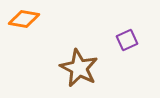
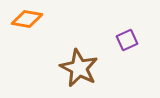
orange diamond: moved 3 px right
